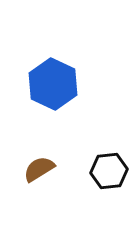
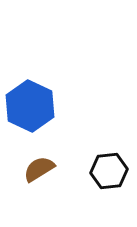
blue hexagon: moved 23 px left, 22 px down
